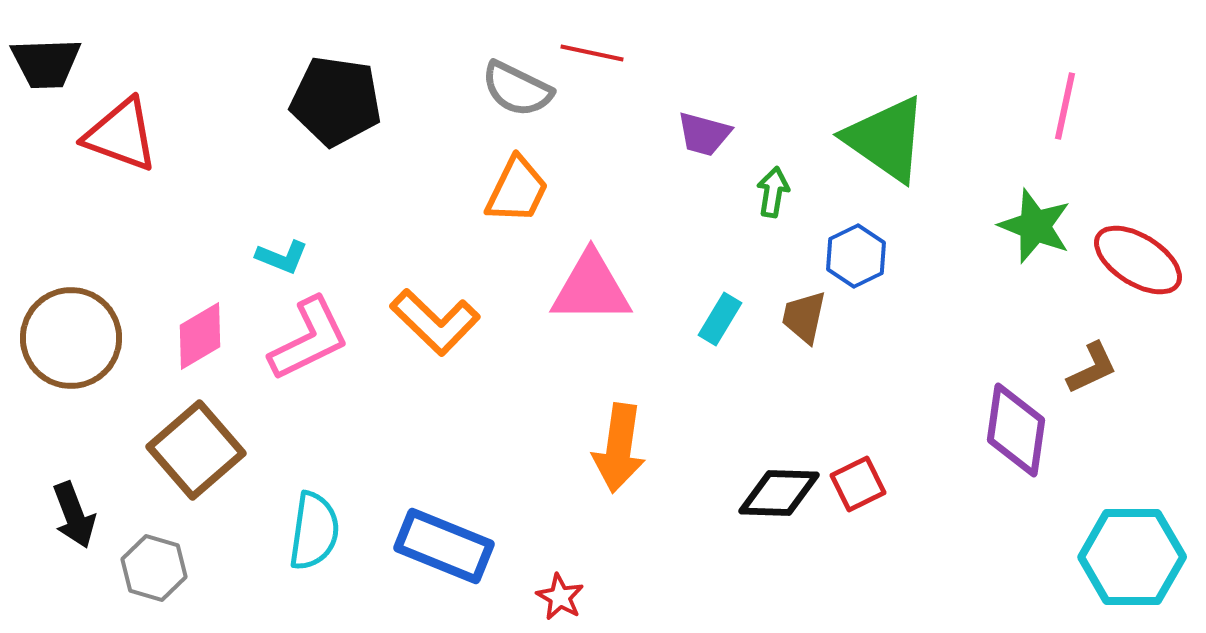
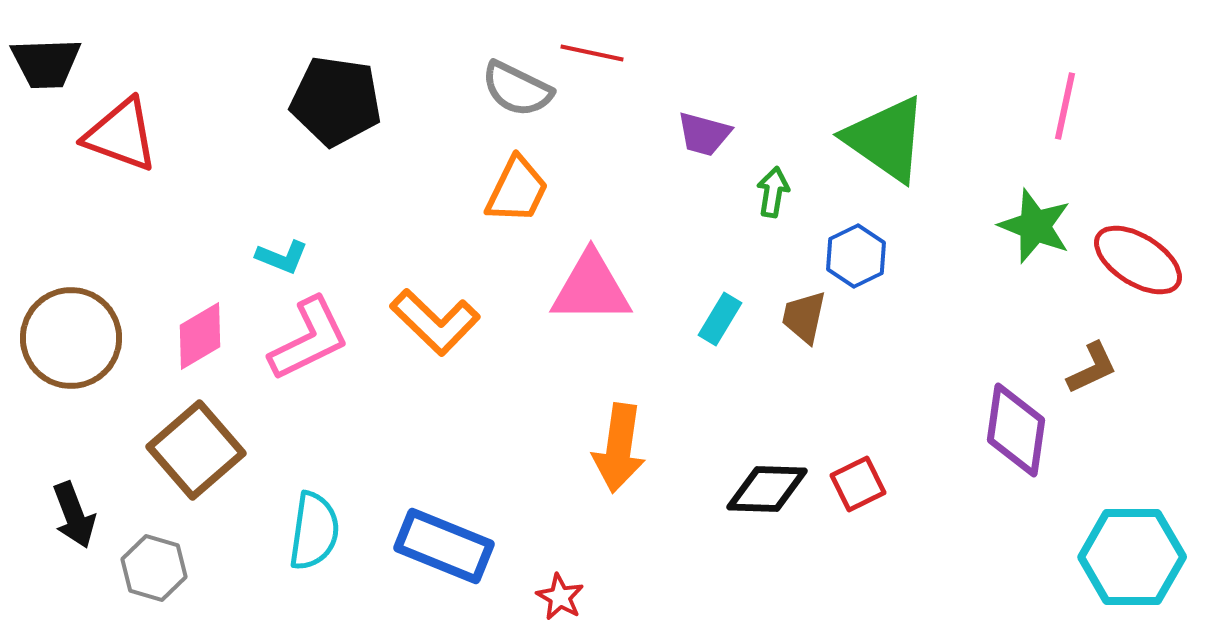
black diamond: moved 12 px left, 4 px up
